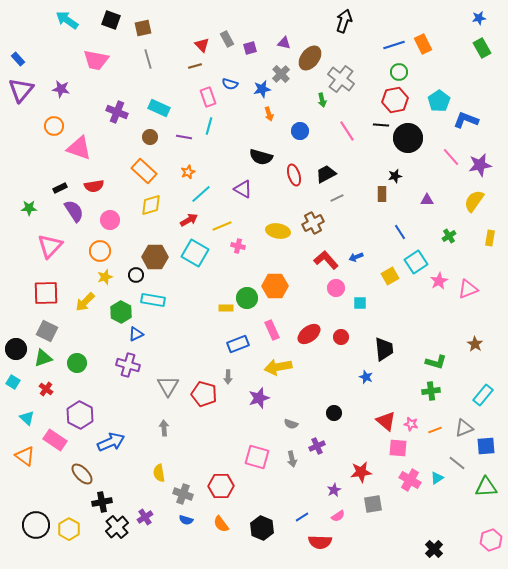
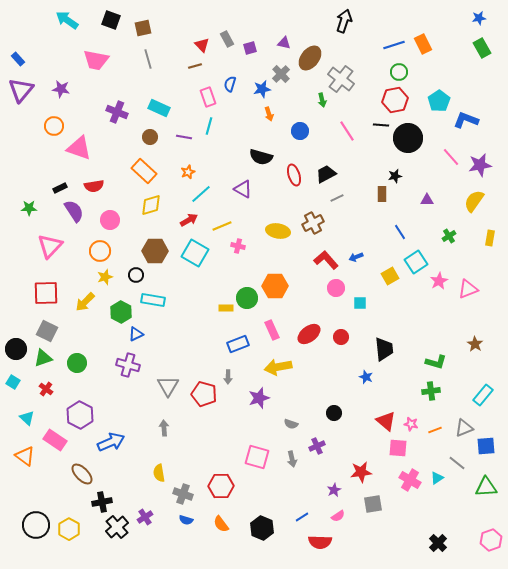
blue semicircle at (230, 84): rotated 91 degrees clockwise
brown hexagon at (155, 257): moved 6 px up
black cross at (434, 549): moved 4 px right, 6 px up
